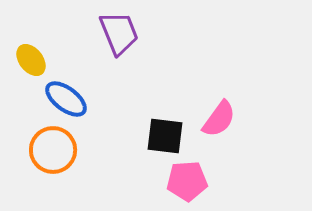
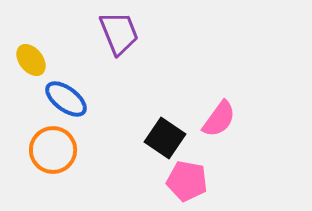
black square: moved 2 px down; rotated 27 degrees clockwise
pink pentagon: rotated 15 degrees clockwise
